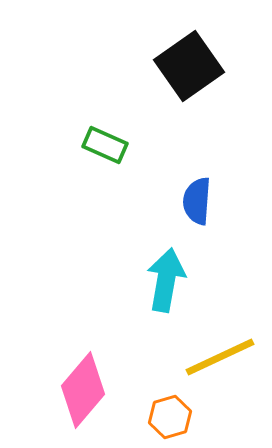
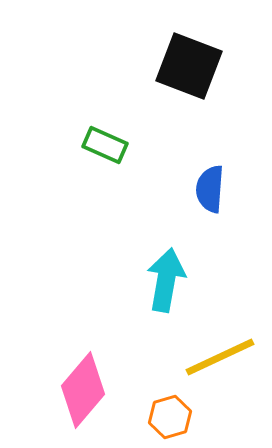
black square: rotated 34 degrees counterclockwise
blue semicircle: moved 13 px right, 12 px up
